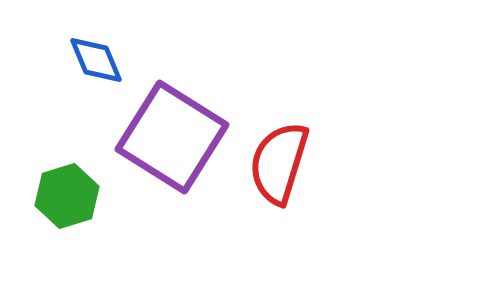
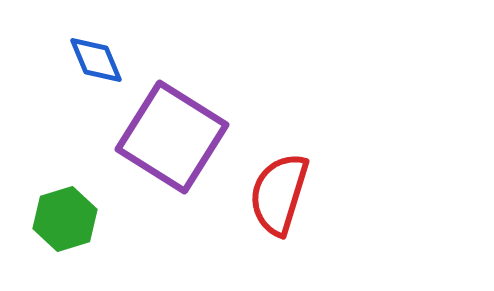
red semicircle: moved 31 px down
green hexagon: moved 2 px left, 23 px down
